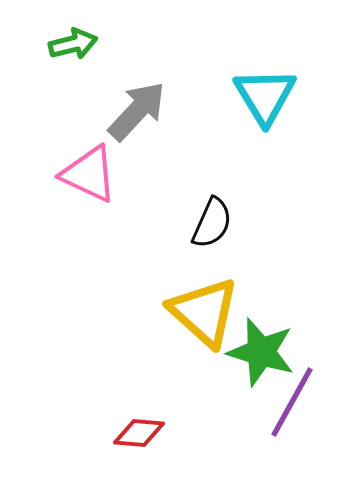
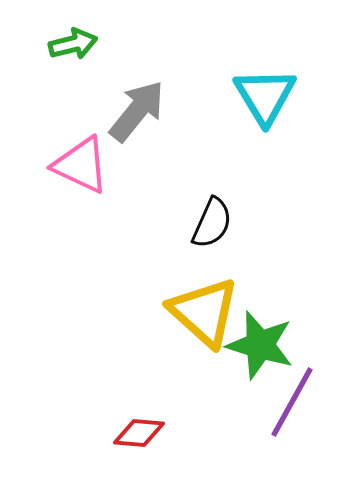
gray arrow: rotated 4 degrees counterclockwise
pink triangle: moved 8 px left, 9 px up
green star: moved 1 px left, 7 px up
